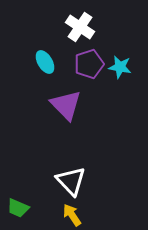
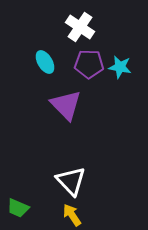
purple pentagon: rotated 20 degrees clockwise
